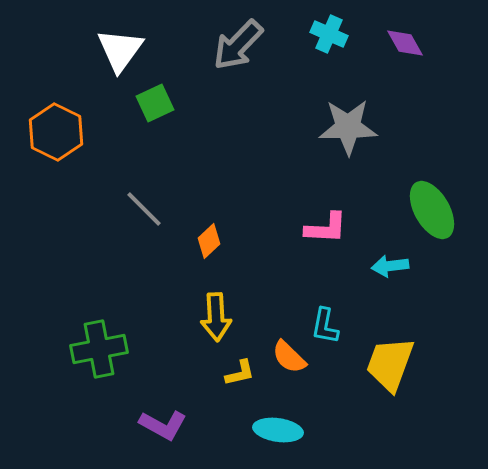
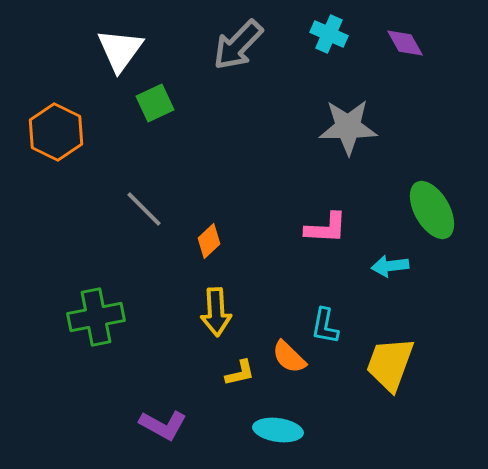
yellow arrow: moved 5 px up
green cross: moved 3 px left, 32 px up
